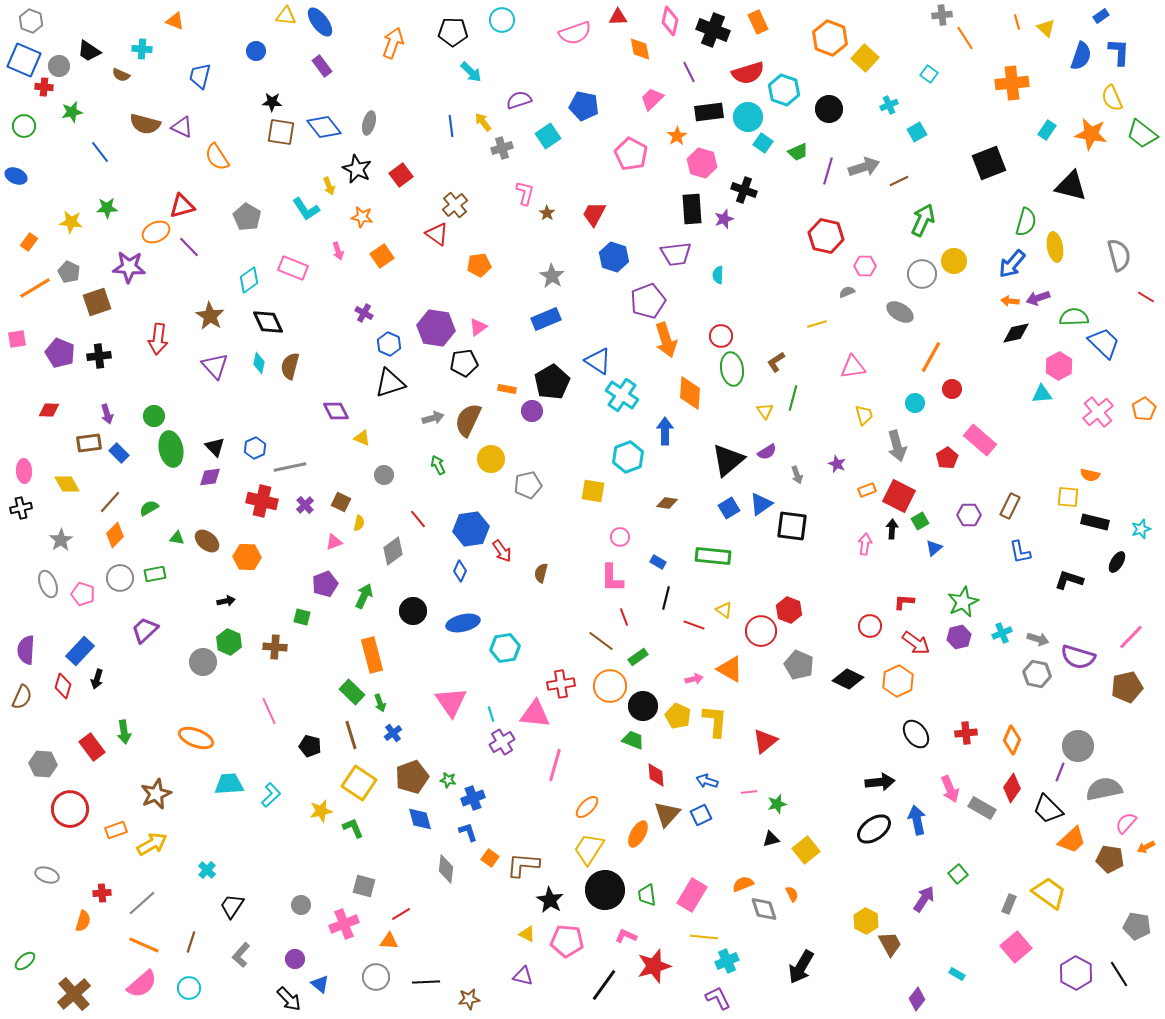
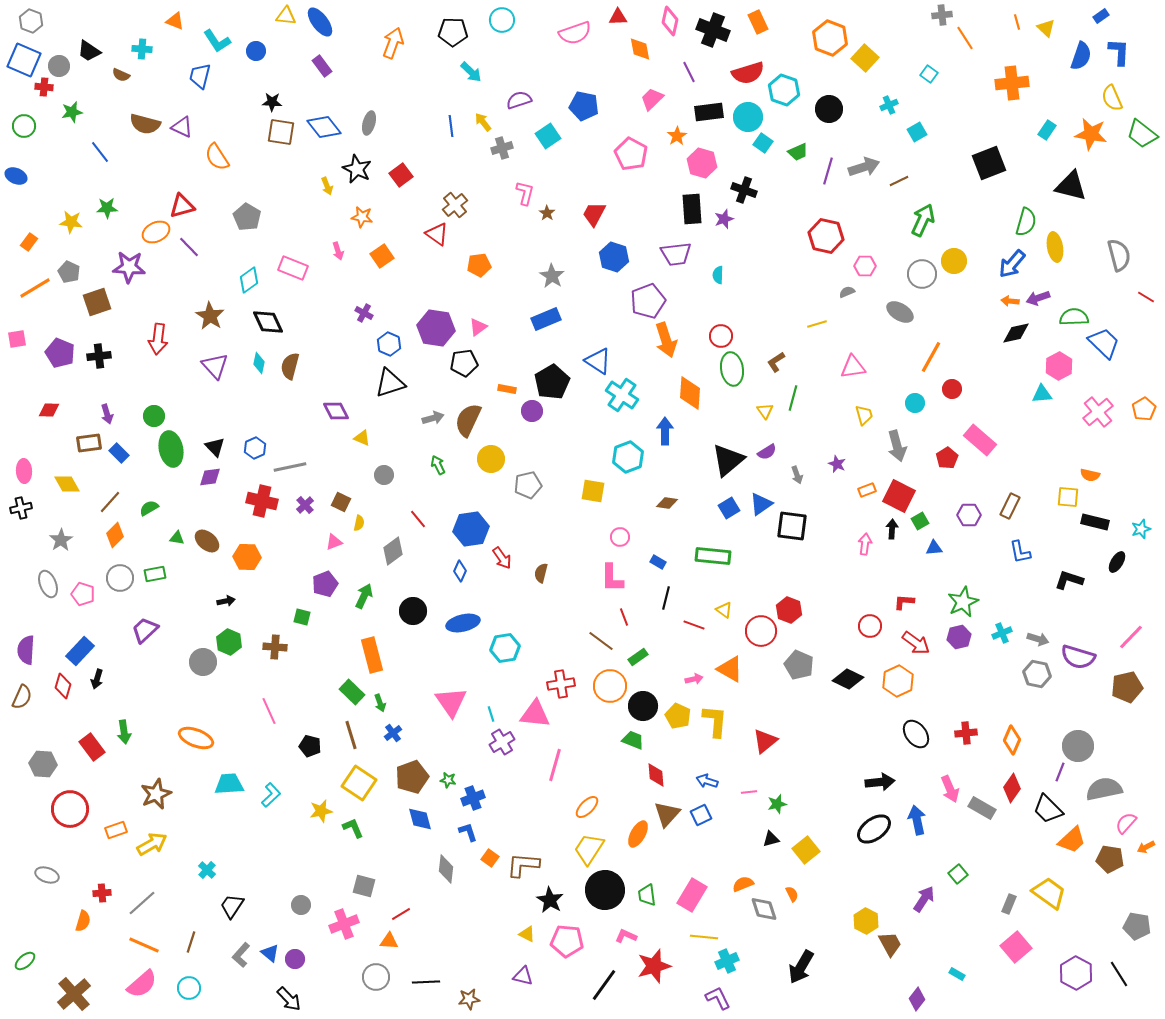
yellow arrow at (329, 186): moved 2 px left
cyan L-shape at (306, 209): moved 89 px left, 168 px up
blue triangle at (934, 548): rotated 36 degrees clockwise
red arrow at (502, 551): moved 7 px down
blue triangle at (320, 984): moved 50 px left, 31 px up
